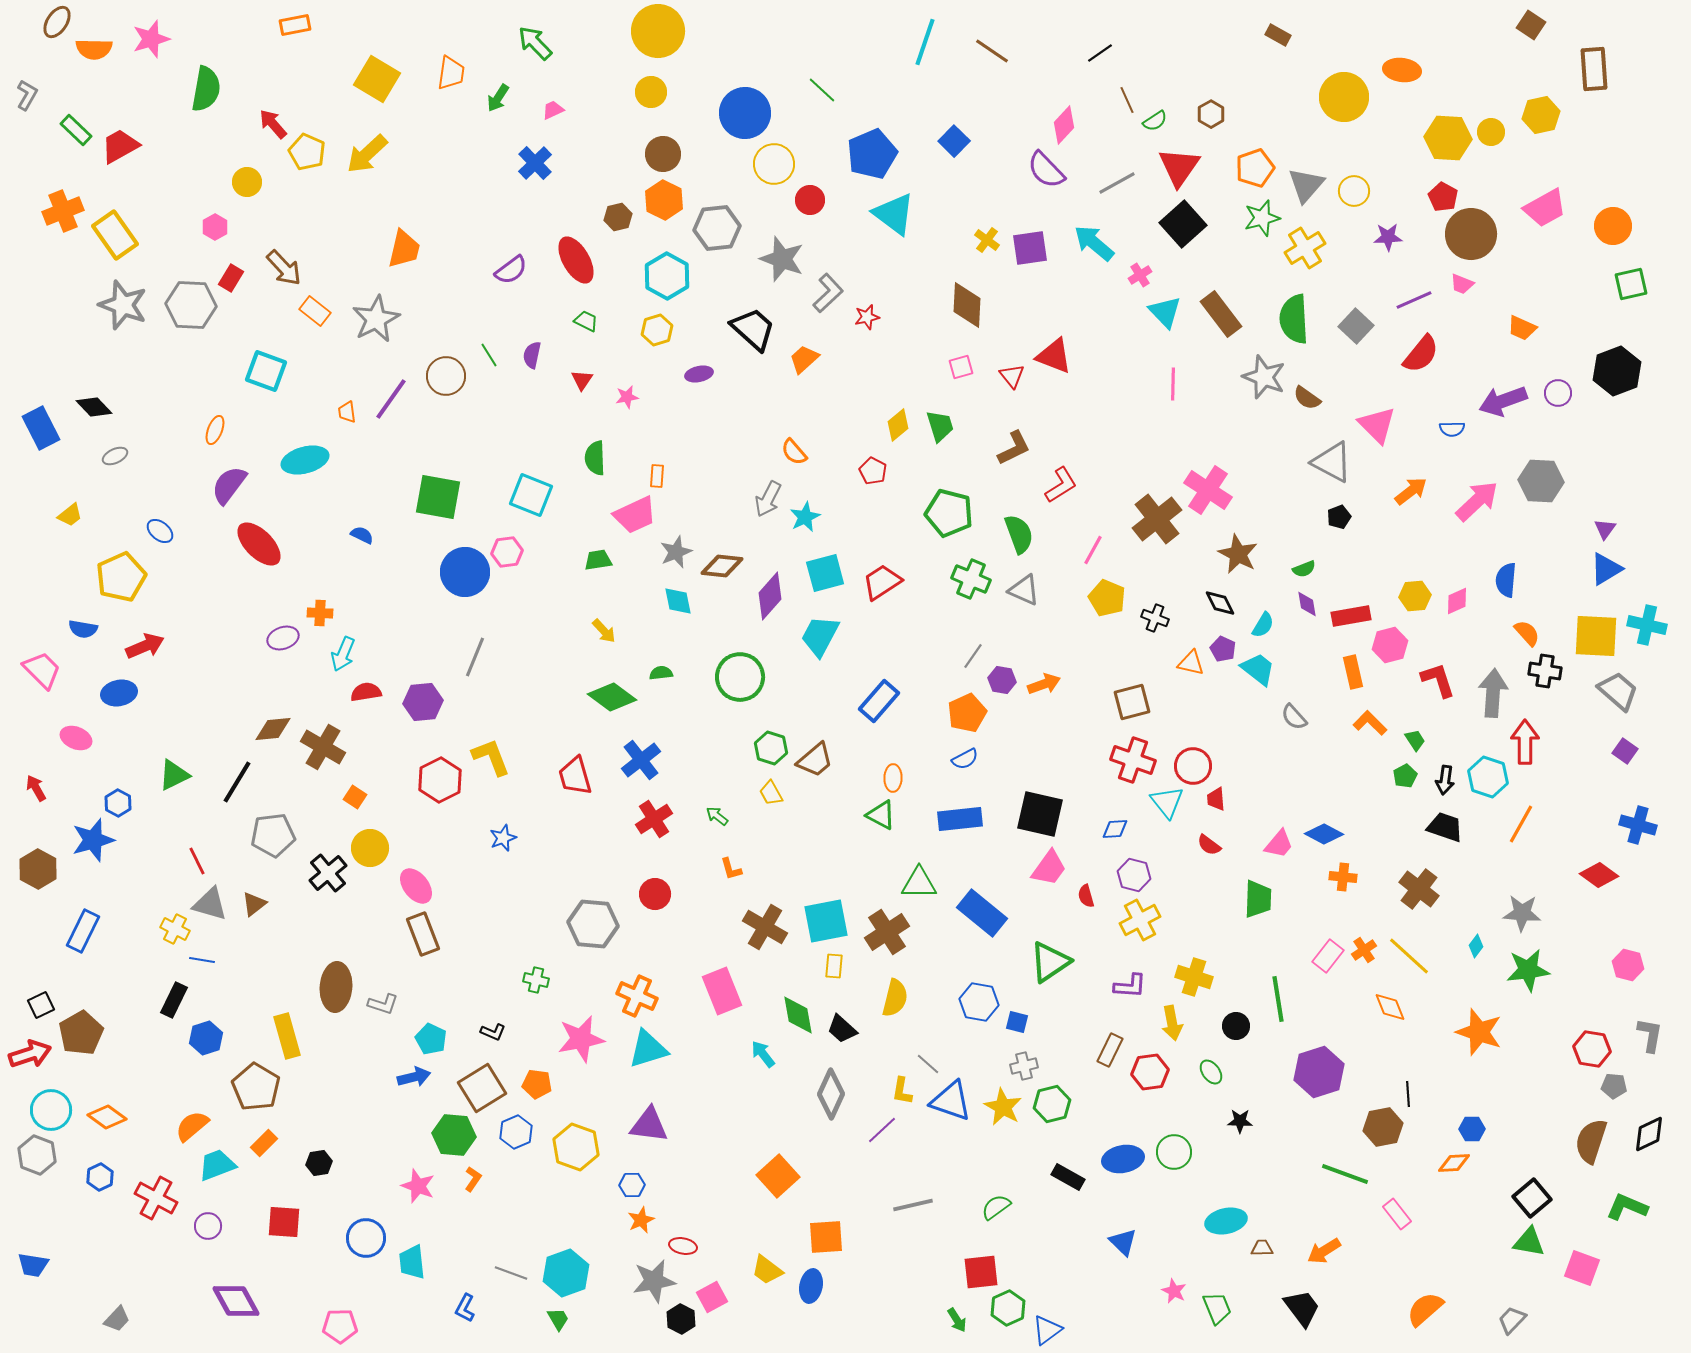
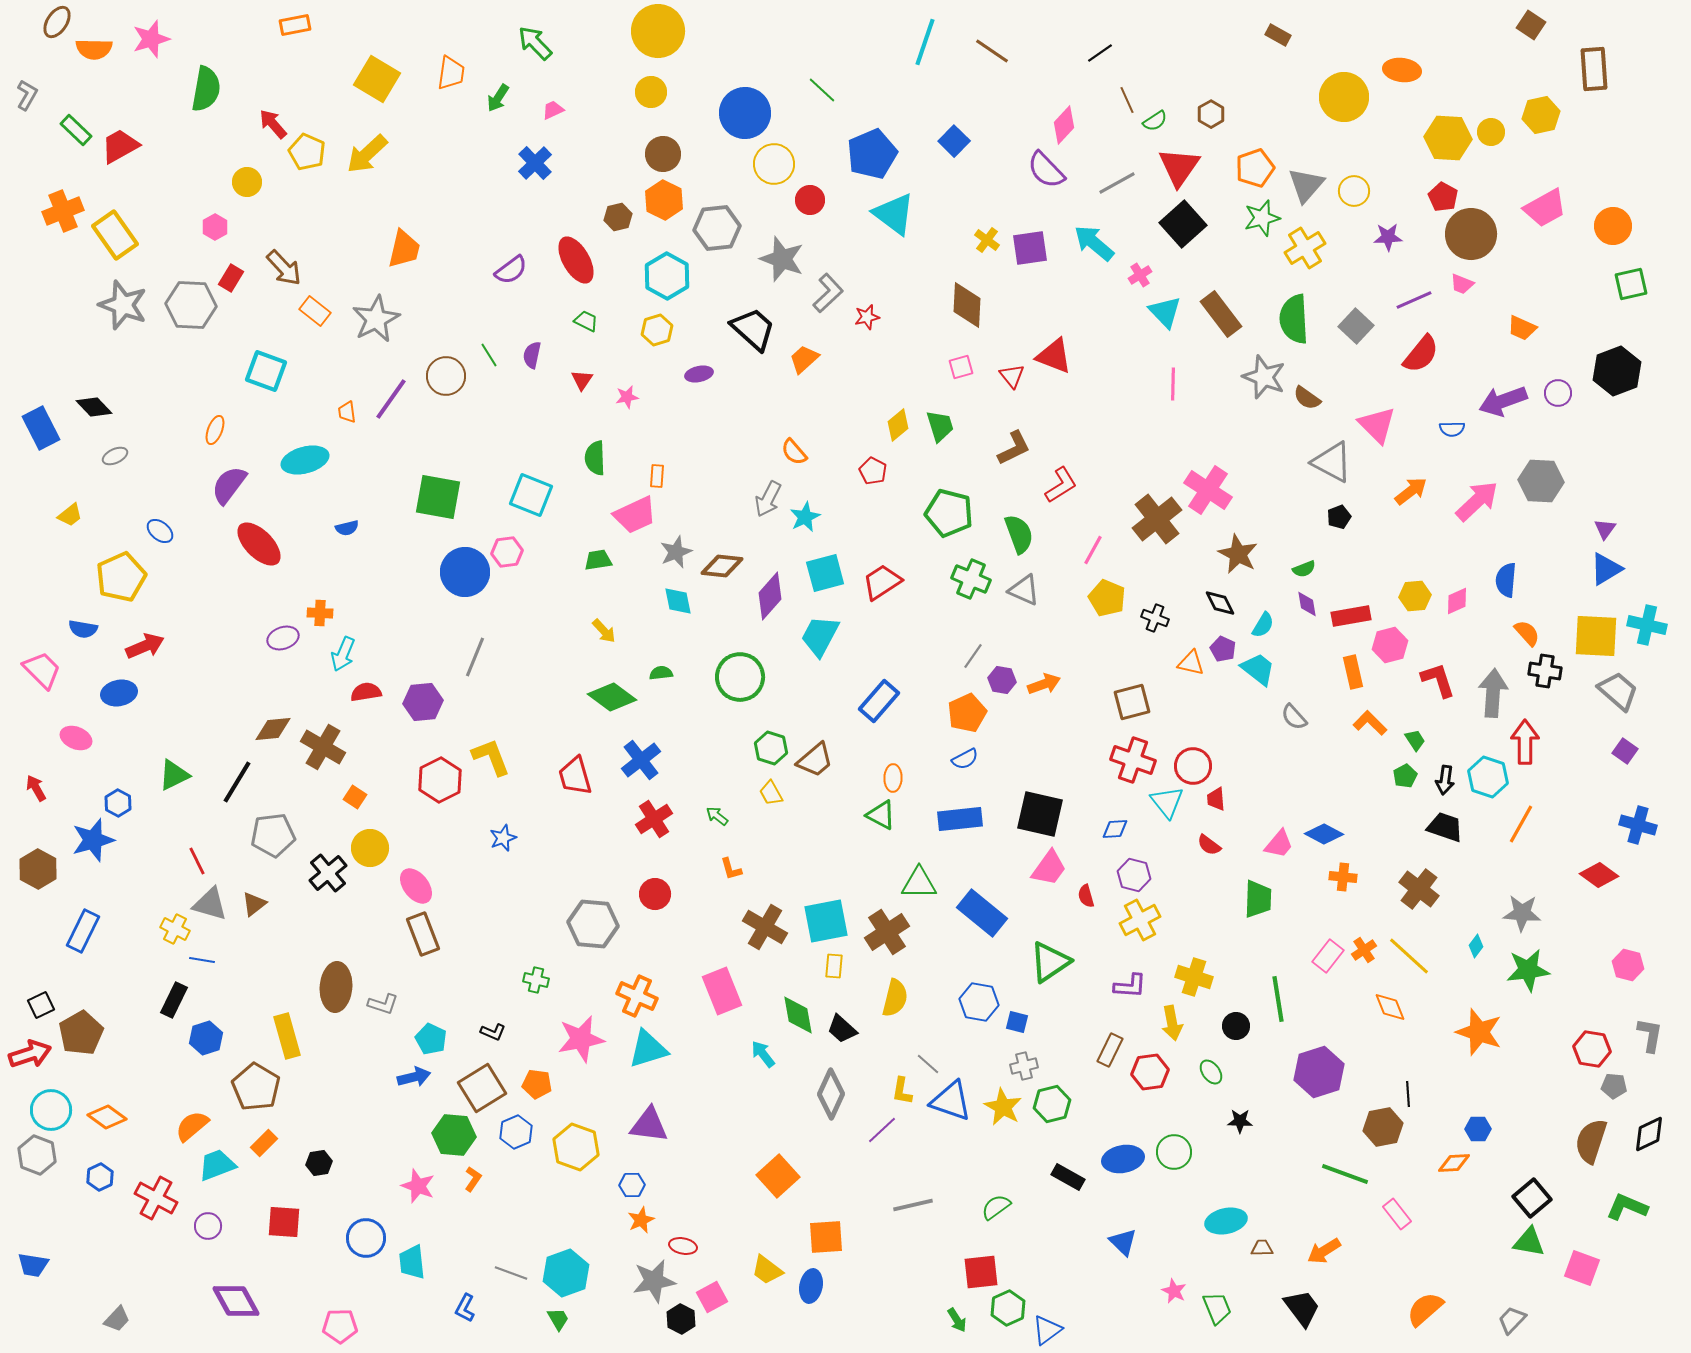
blue semicircle at (362, 535): moved 15 px left, 7 px up; rotated 140 degrees clockwise
blue hexagon at (1472, 1129): moved 6 px right
